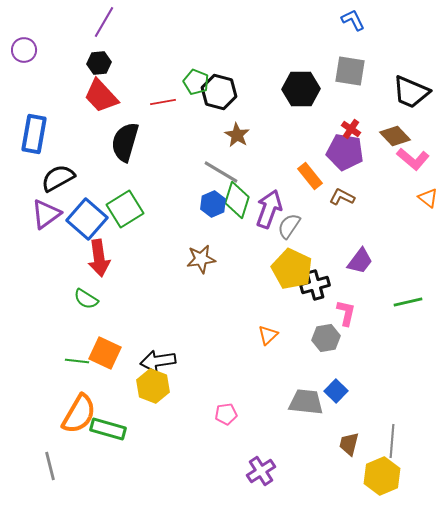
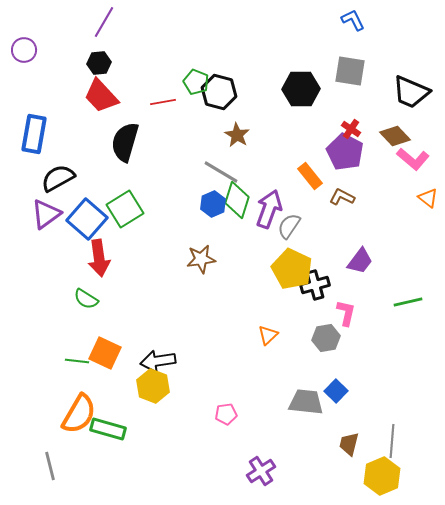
purple pentagon at (345, 152): rotated 18 degrees clockwise
